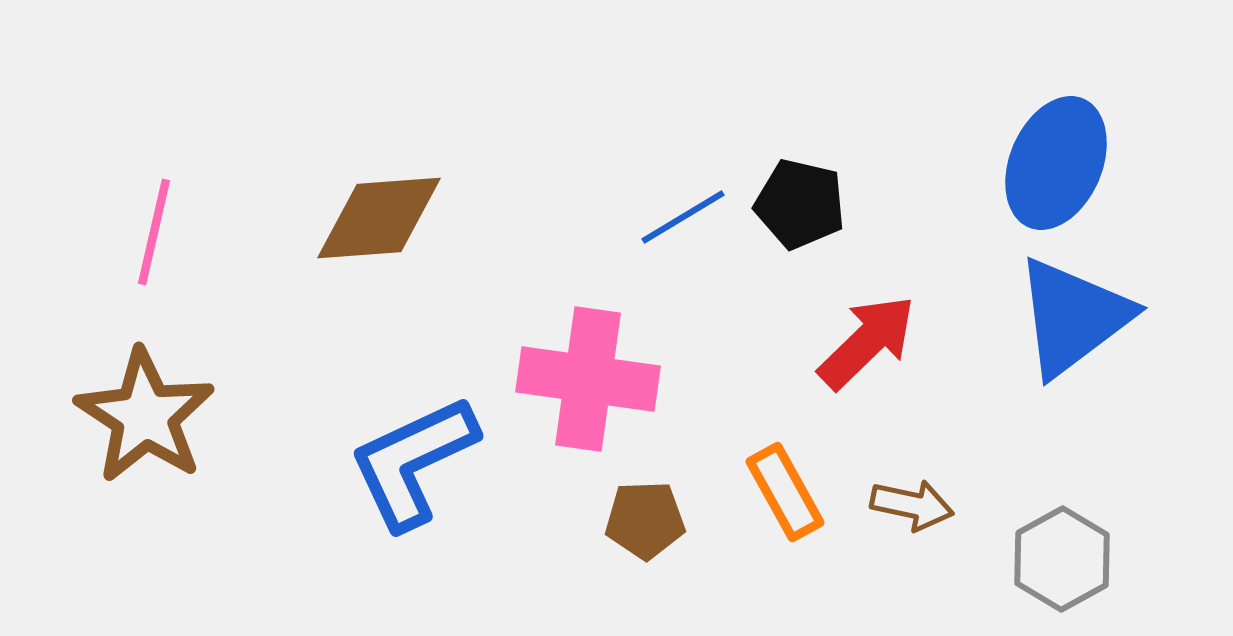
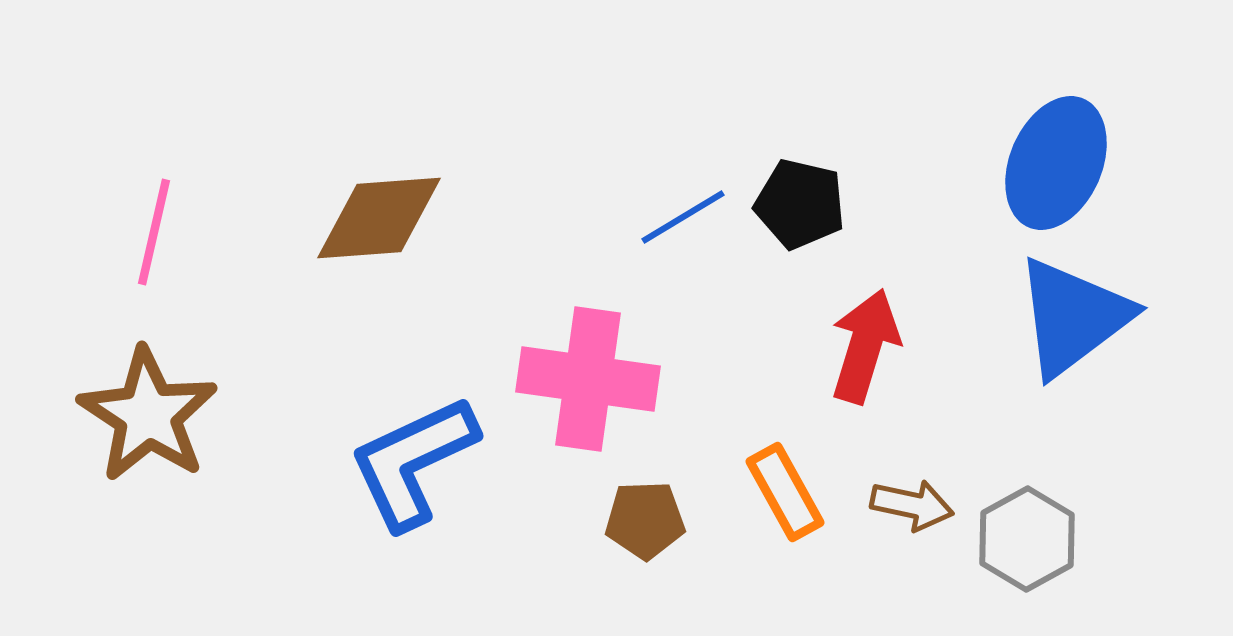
red arrow: moved 2 px left, 4 px down; rotated 29 degrees counterclockwise
brown star: moved 3 px right, 1 px up
gray hexagon: moved 35 px left, 20 px up
